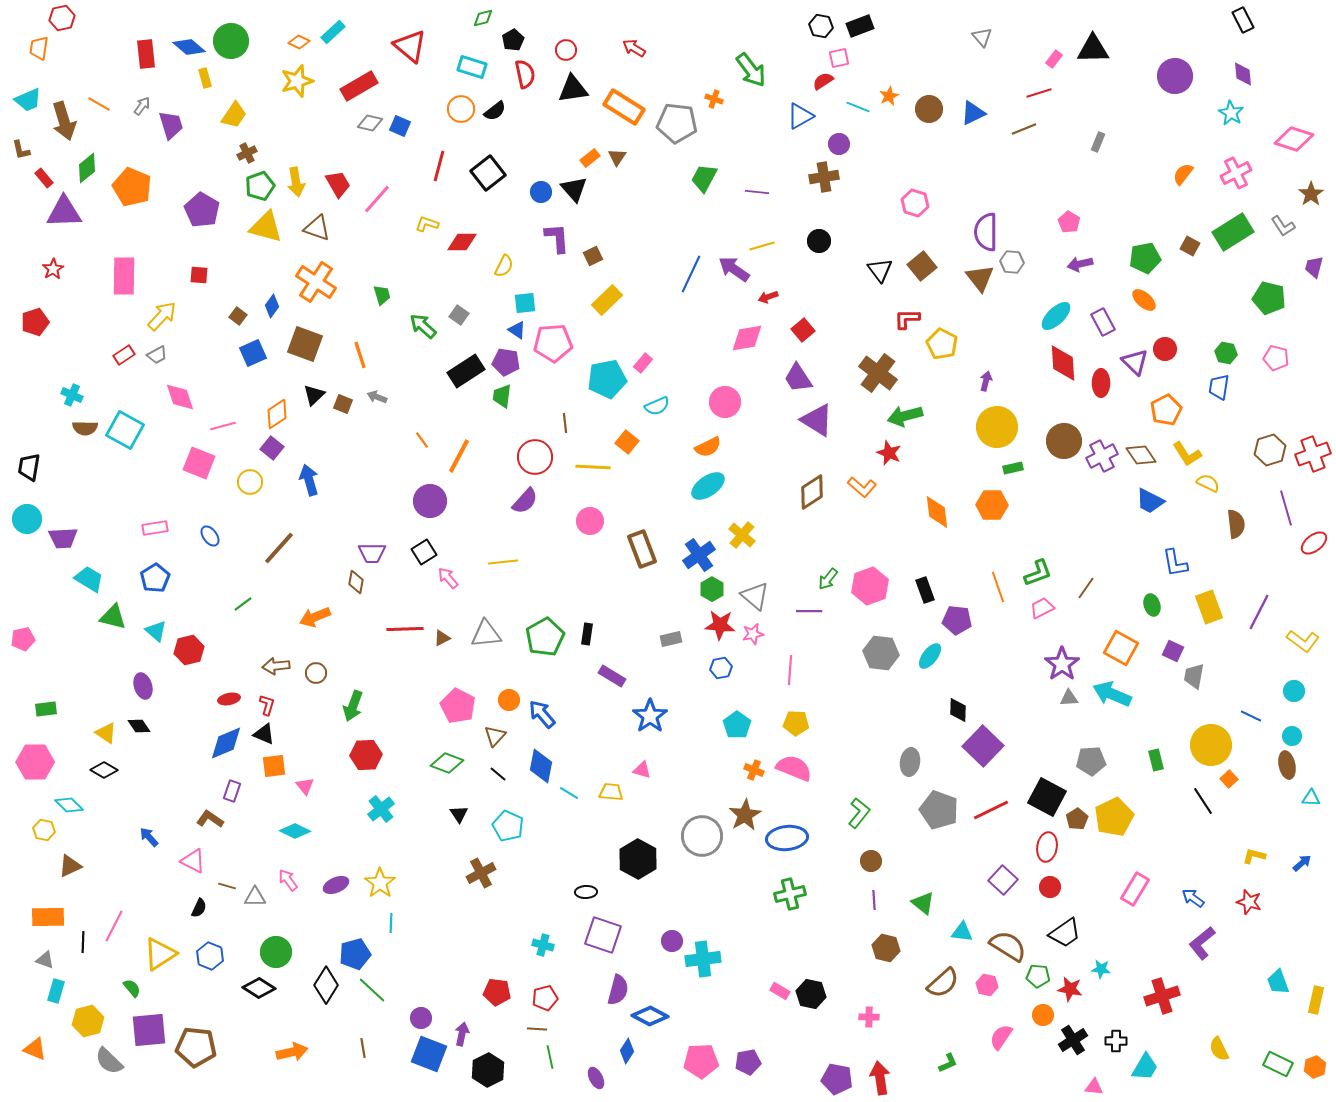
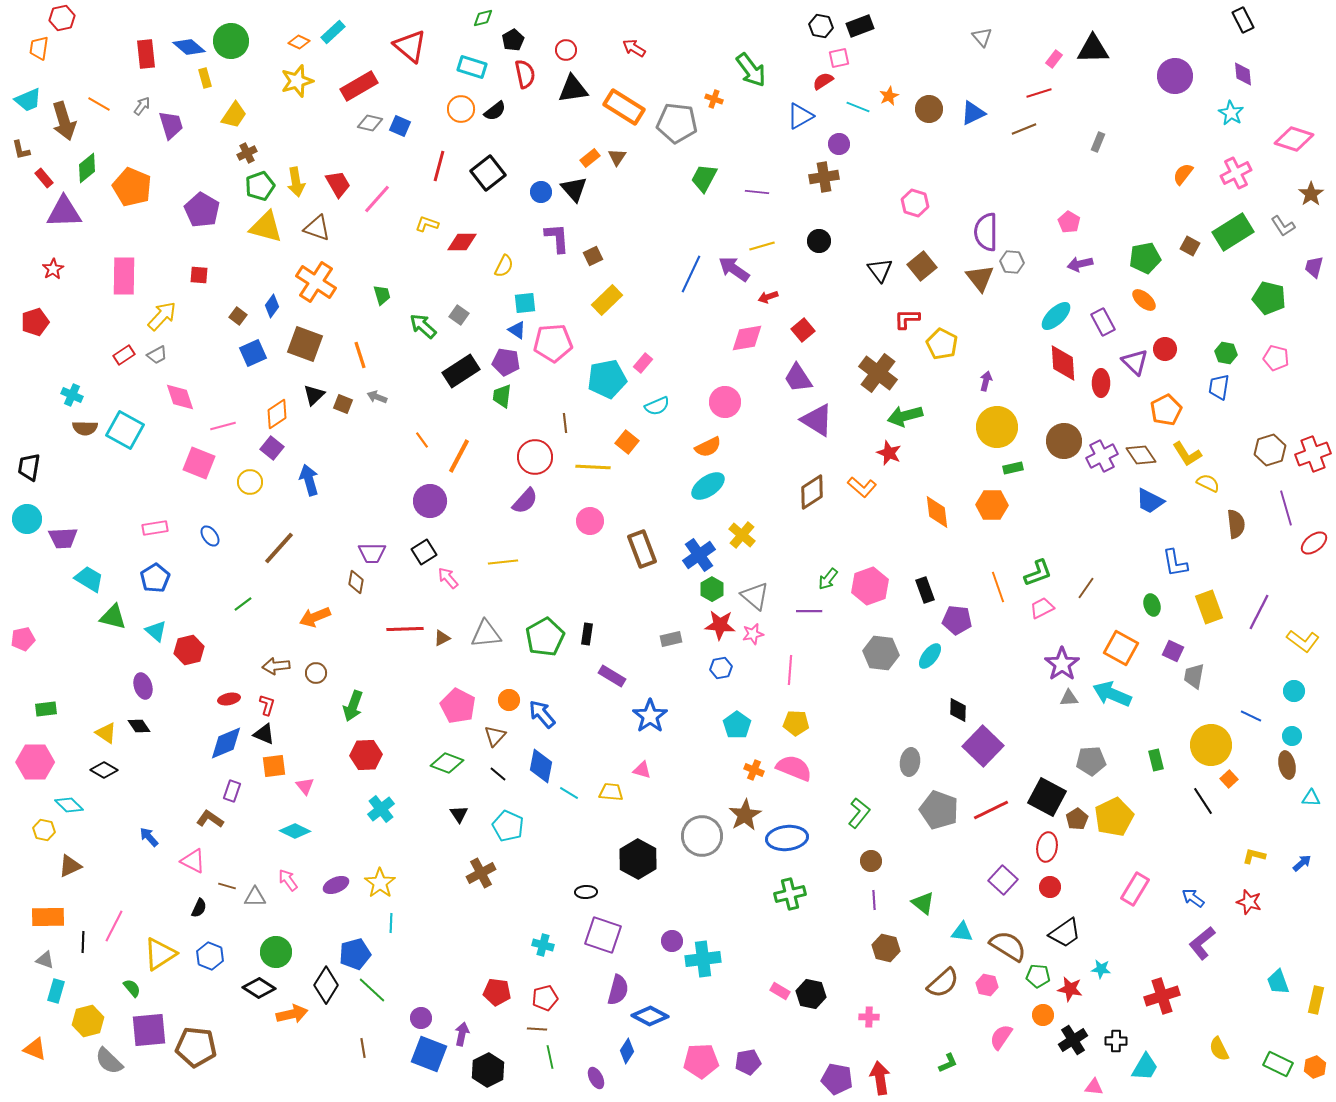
black rectangle at (466, 371): moved 5 px left
orange arrow at (292, 1052): moved 38 px up
